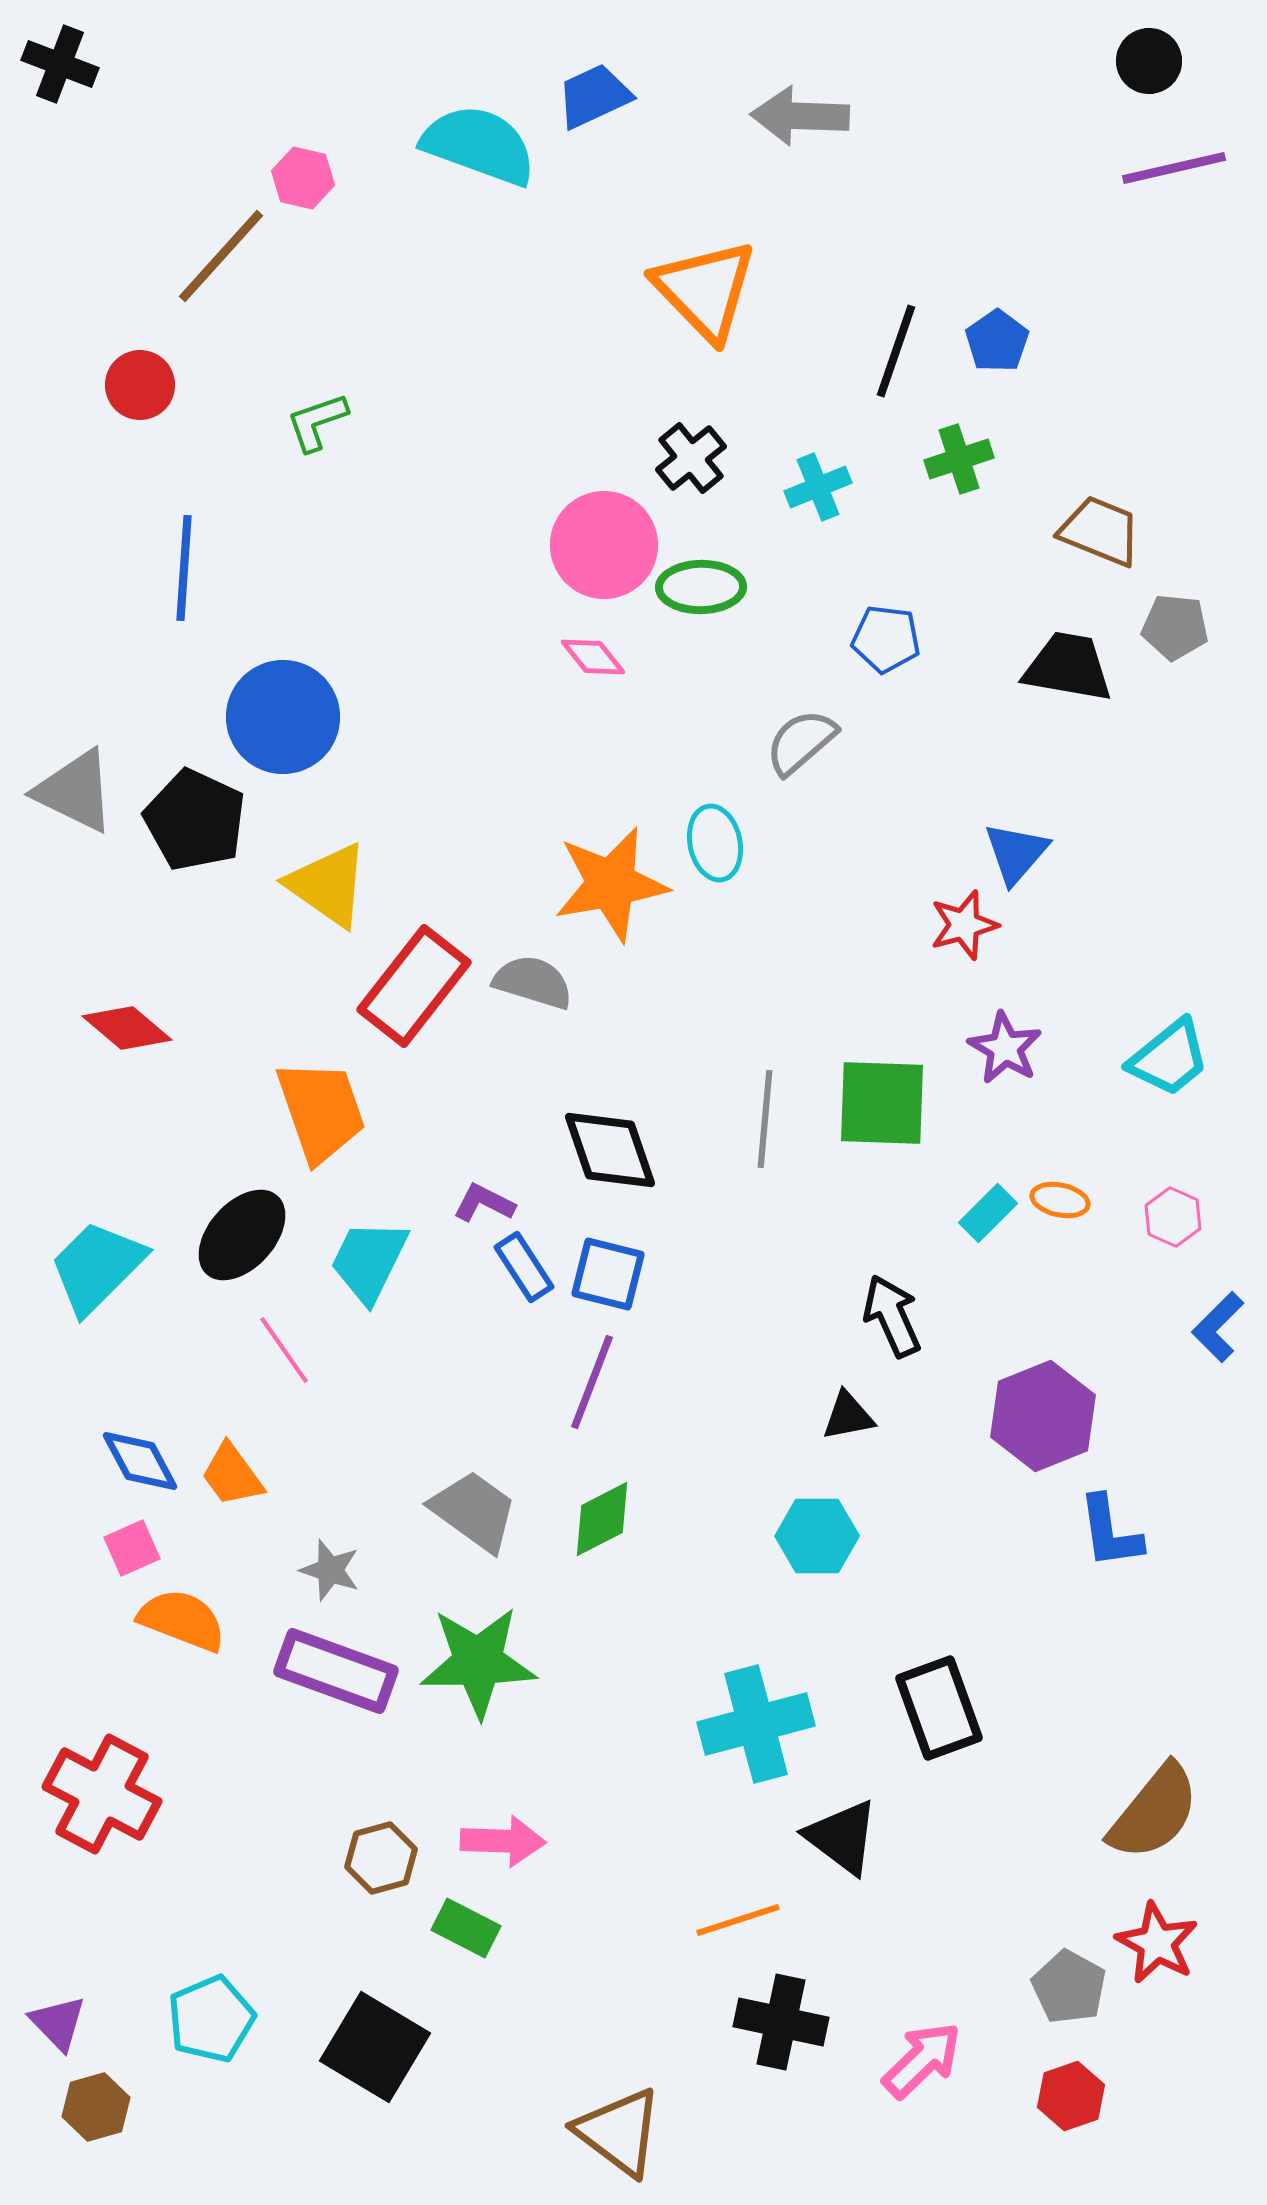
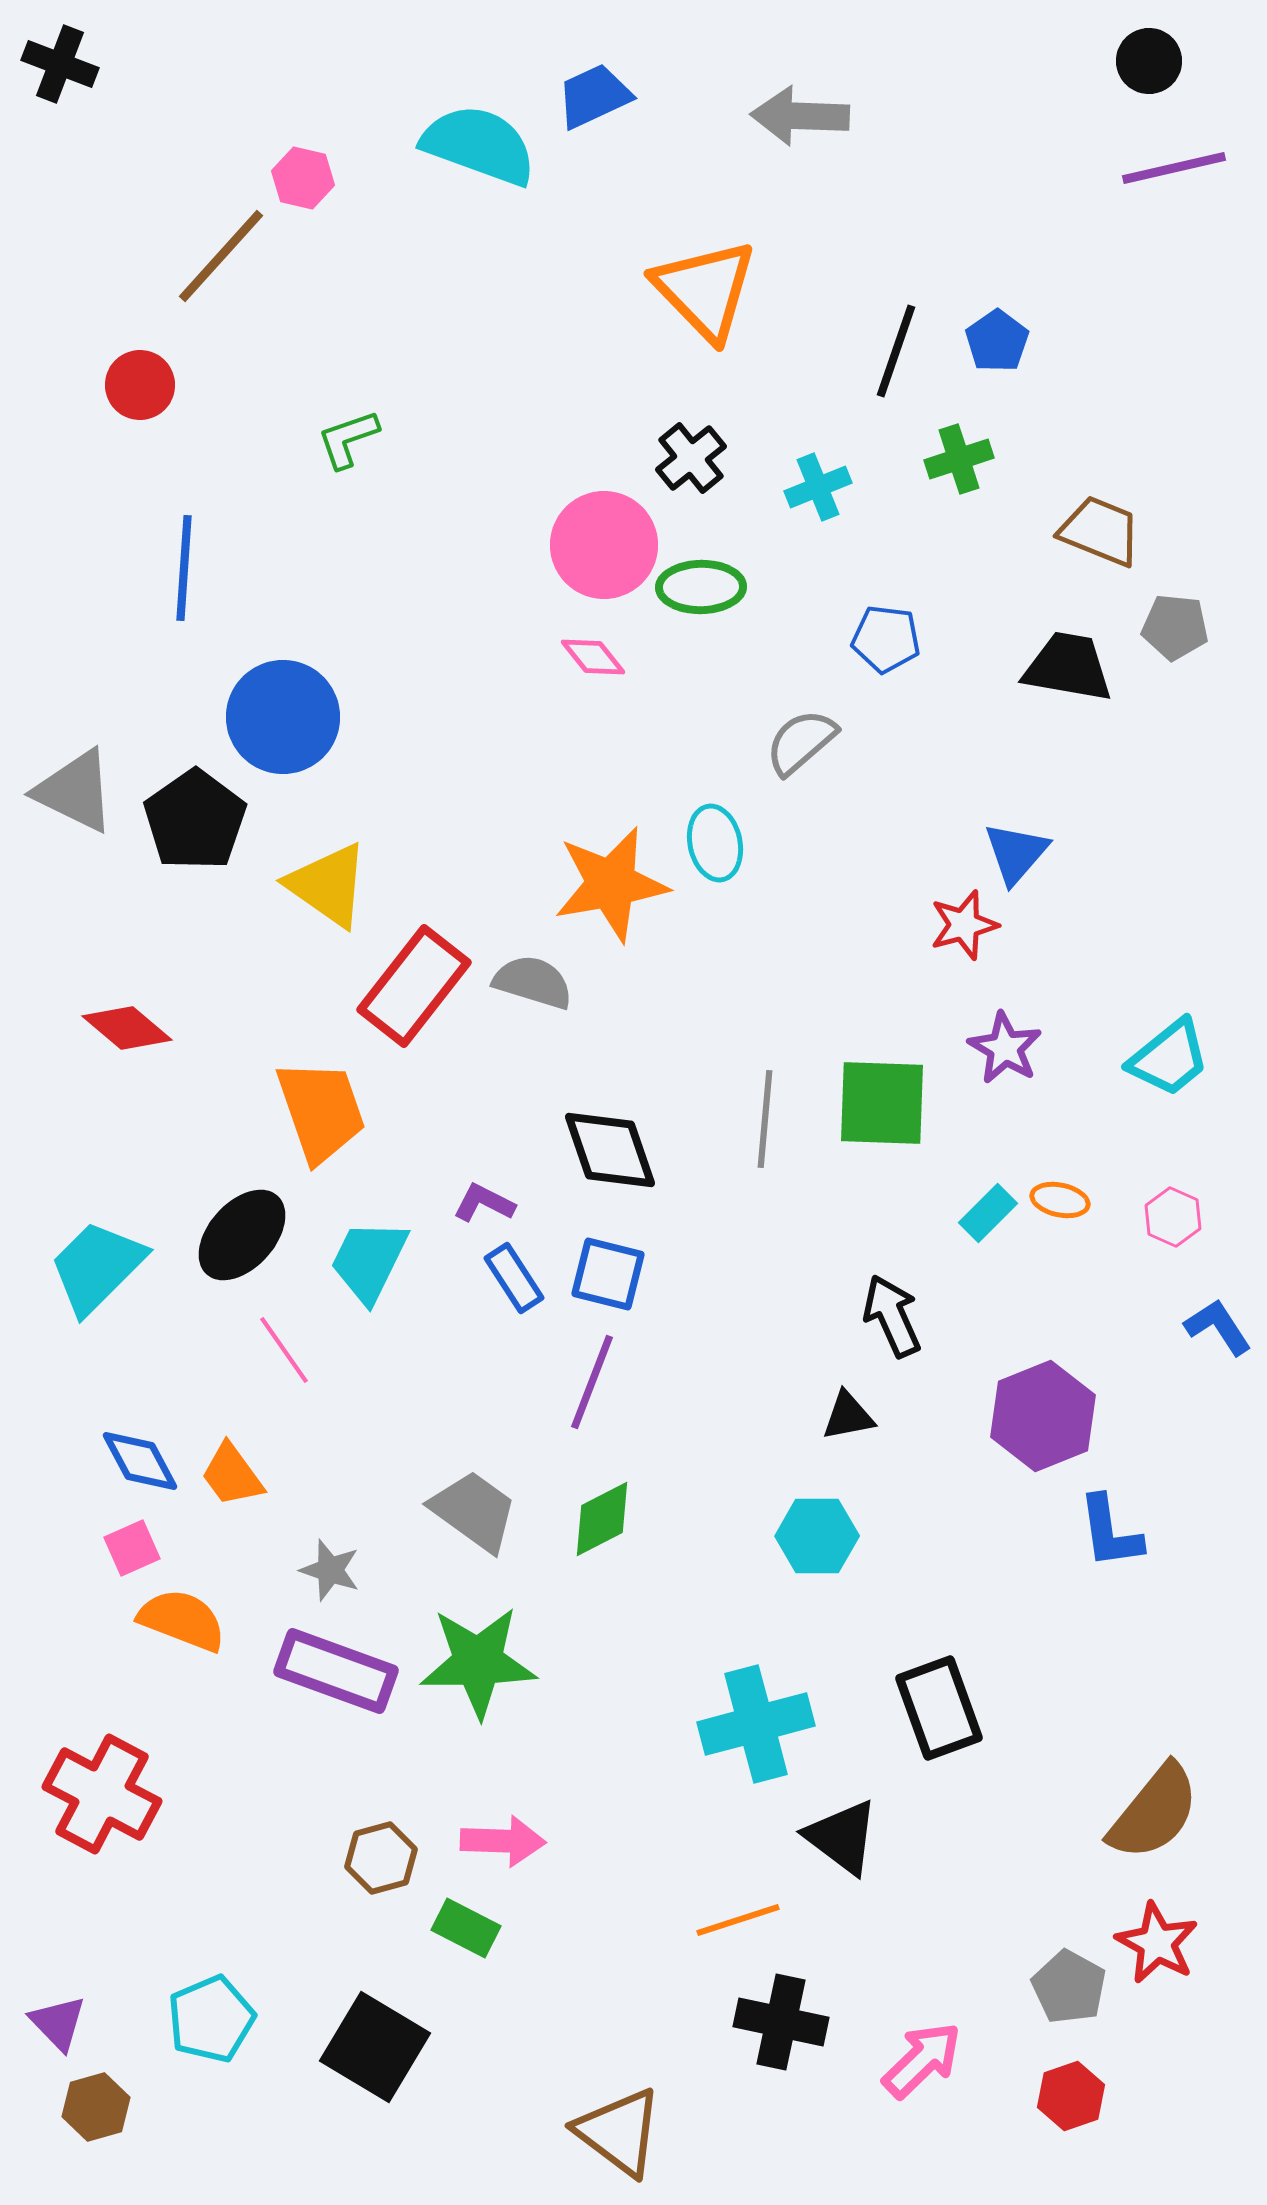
green L-shape at (317, 422): moved 31 px right, 17 px down
black pentagon at (195, 820): rotated 12 degrees clockwise
blue rectangle at (524, 1267): moved 10 px left, 11 px down
blue L-shape at (1218, 1327): rotated 102 degrees clockwise
